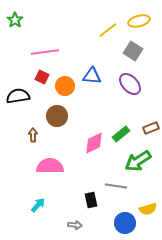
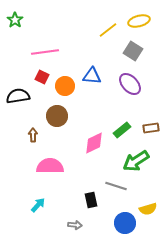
brown rectangle: rotated 14 degrees clockwise
green rectangle: moved 1 px right, 4 px up
green arrow: moved 2 px left
gray line: rotated 10 degrees clockwise
